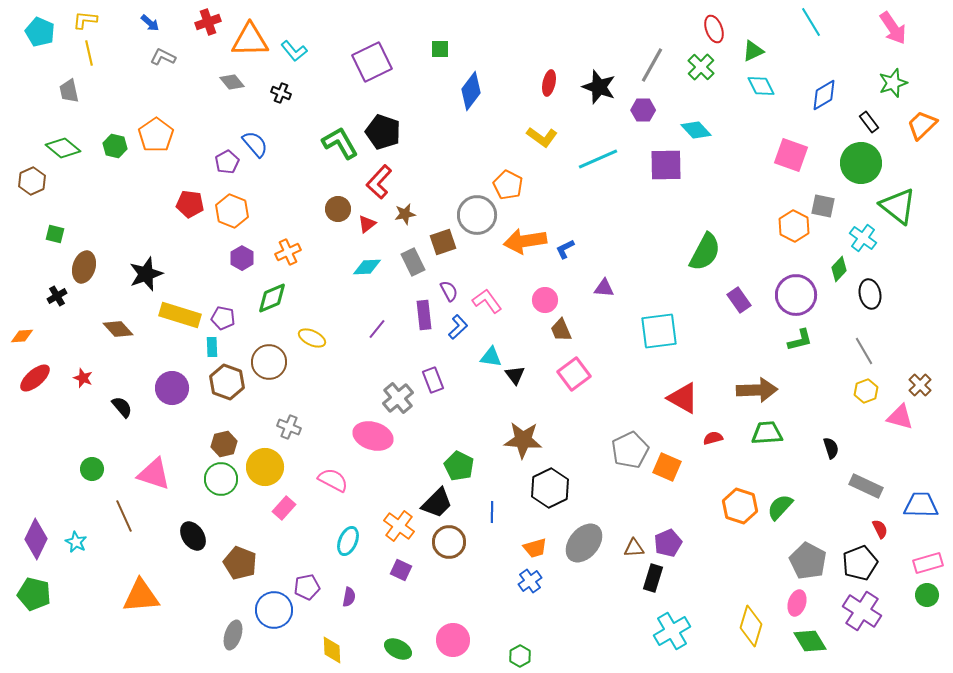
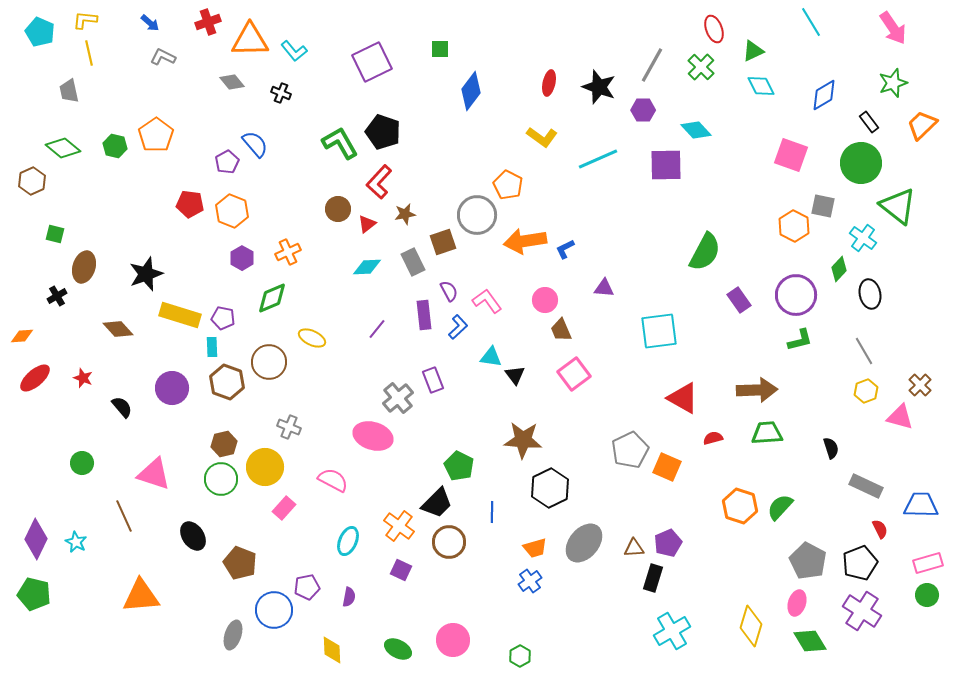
green circle at (92, 469): moved 10 px left, 6 px up
